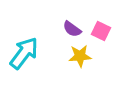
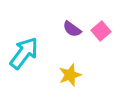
pink square: rotated 24 degrees clockwise
yellow star: moved 10 px left, 19 px down; rotated 15 degrees counterclockwise
